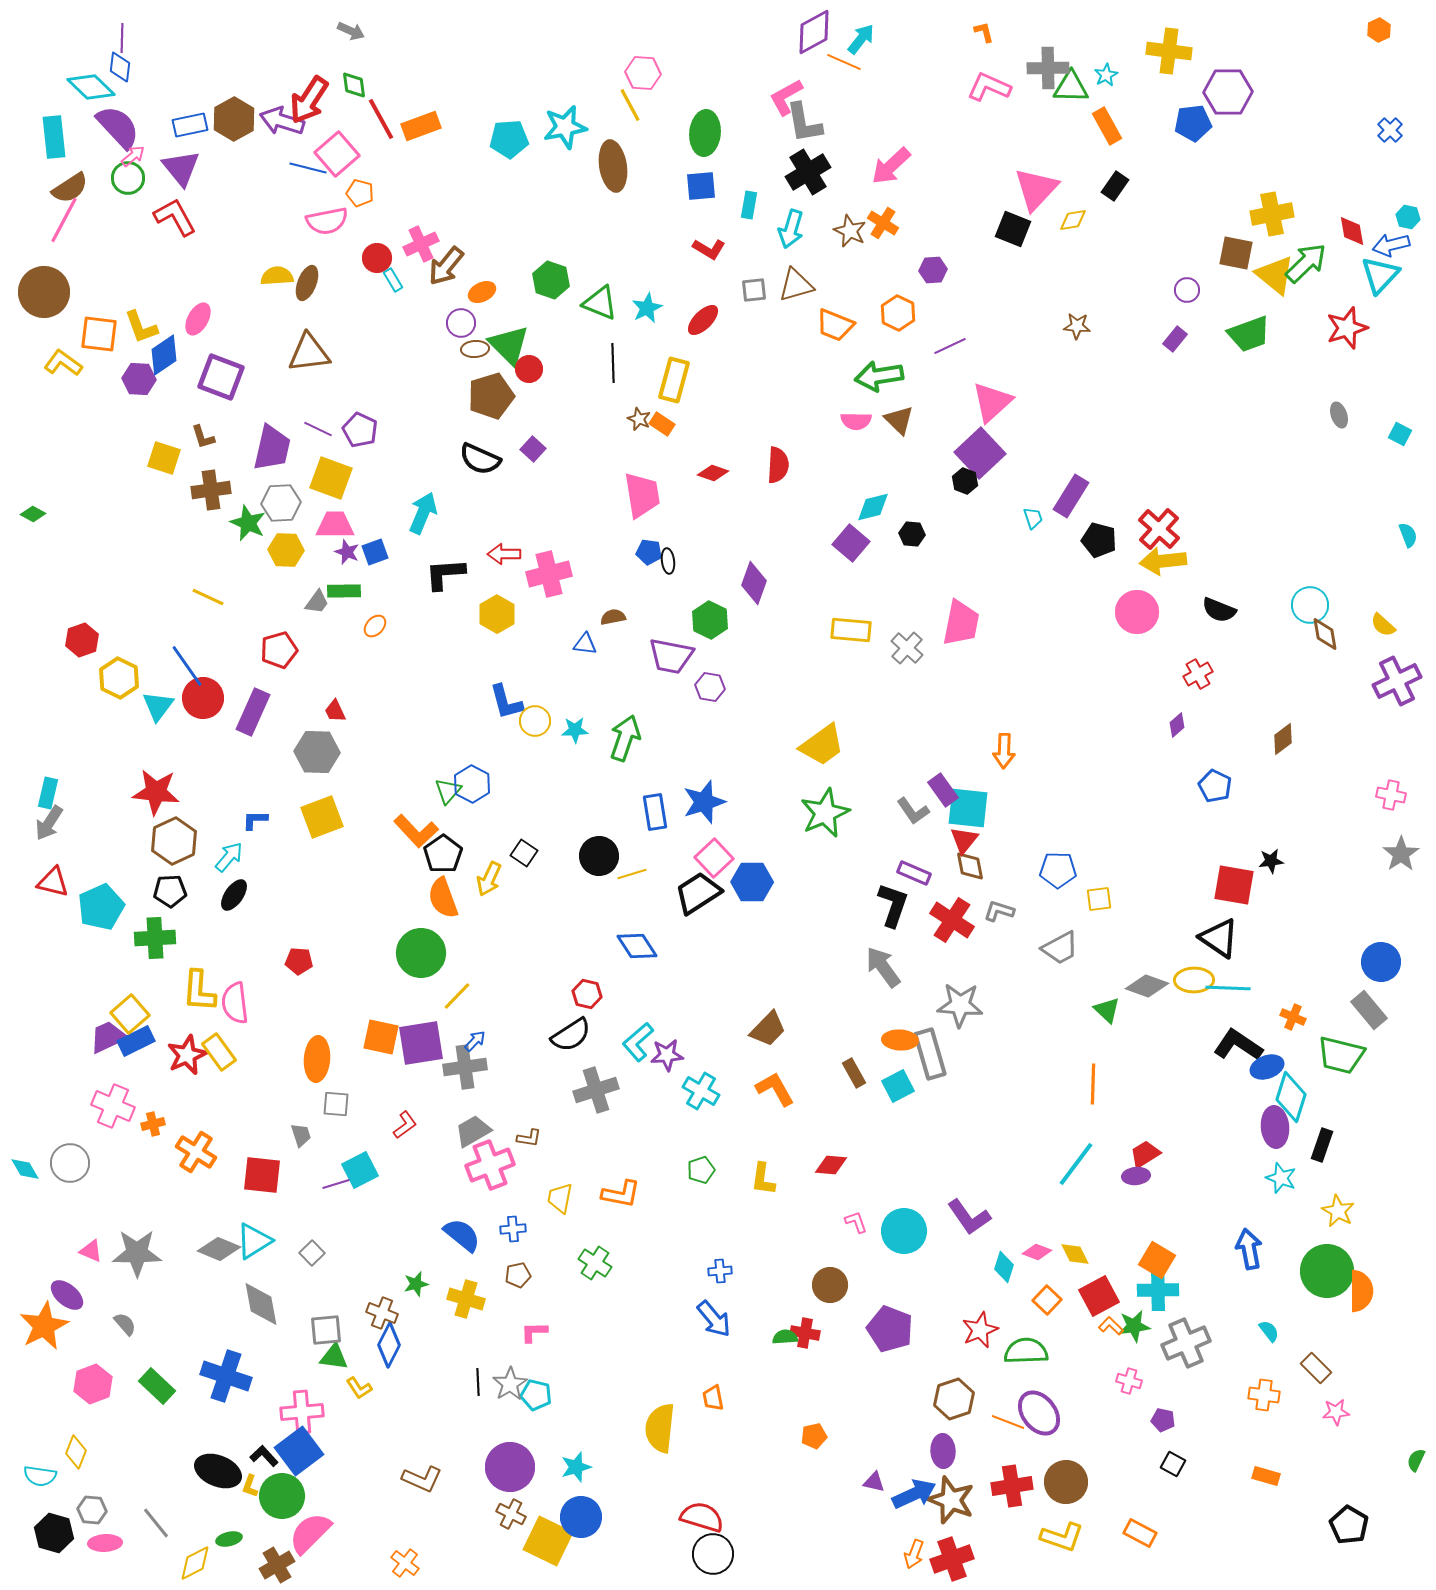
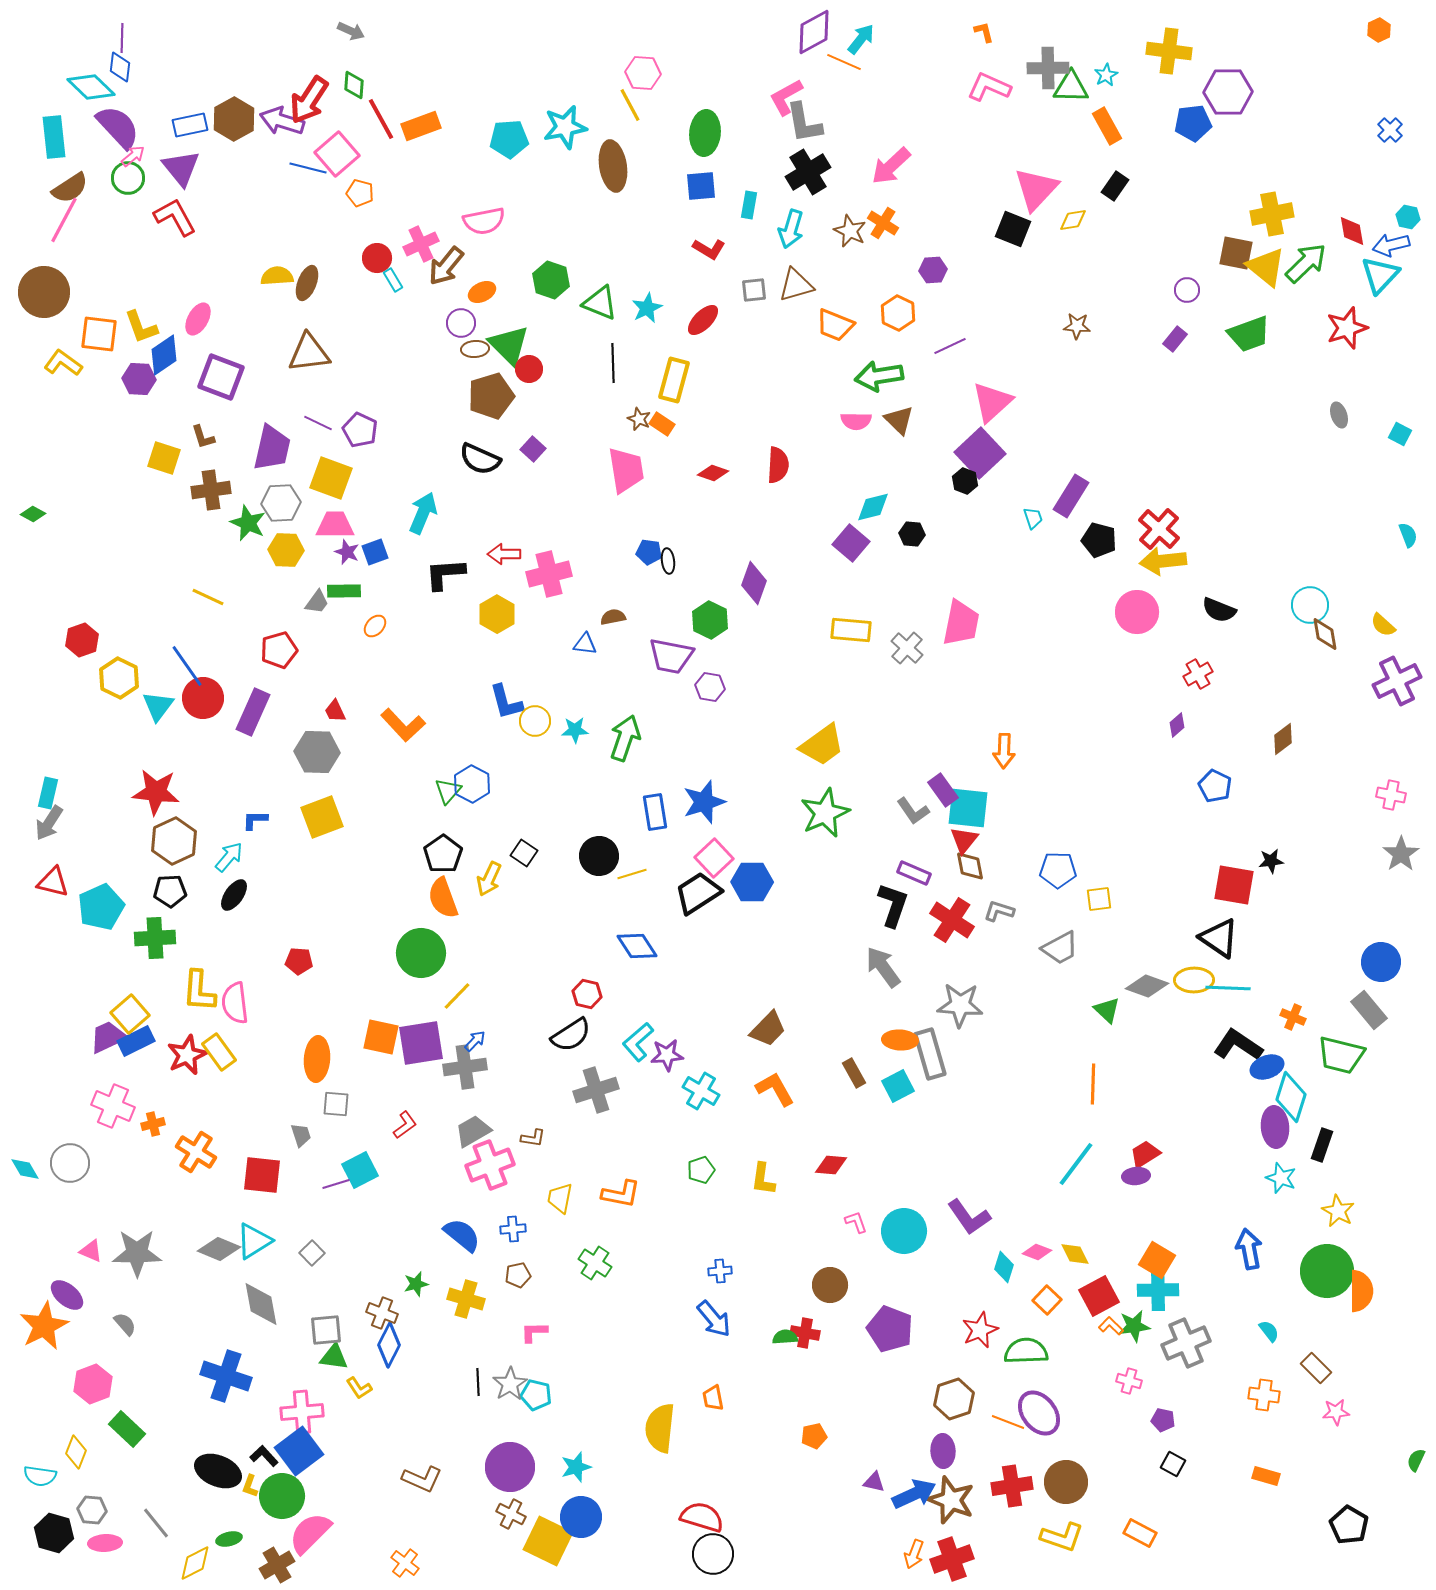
green diamond at (354, 85): rotated 12 degrees clockwise
pink semicircle at (327, 221): moved 157 px right
yellow triangle at (1275, 275): moved 9 px left, 8 px up
purple line at (318, 429): moved 6 px up
pink trapezoid at (642, 495): moved 16 px left, 25 px up
orange L-shape at (416, 831): moved 13 px left, 106 px up
brown L-shape at (529, 1138): moved 4 px right
green rectangle at (157, 1386): moved 30 px left, 43 px down
